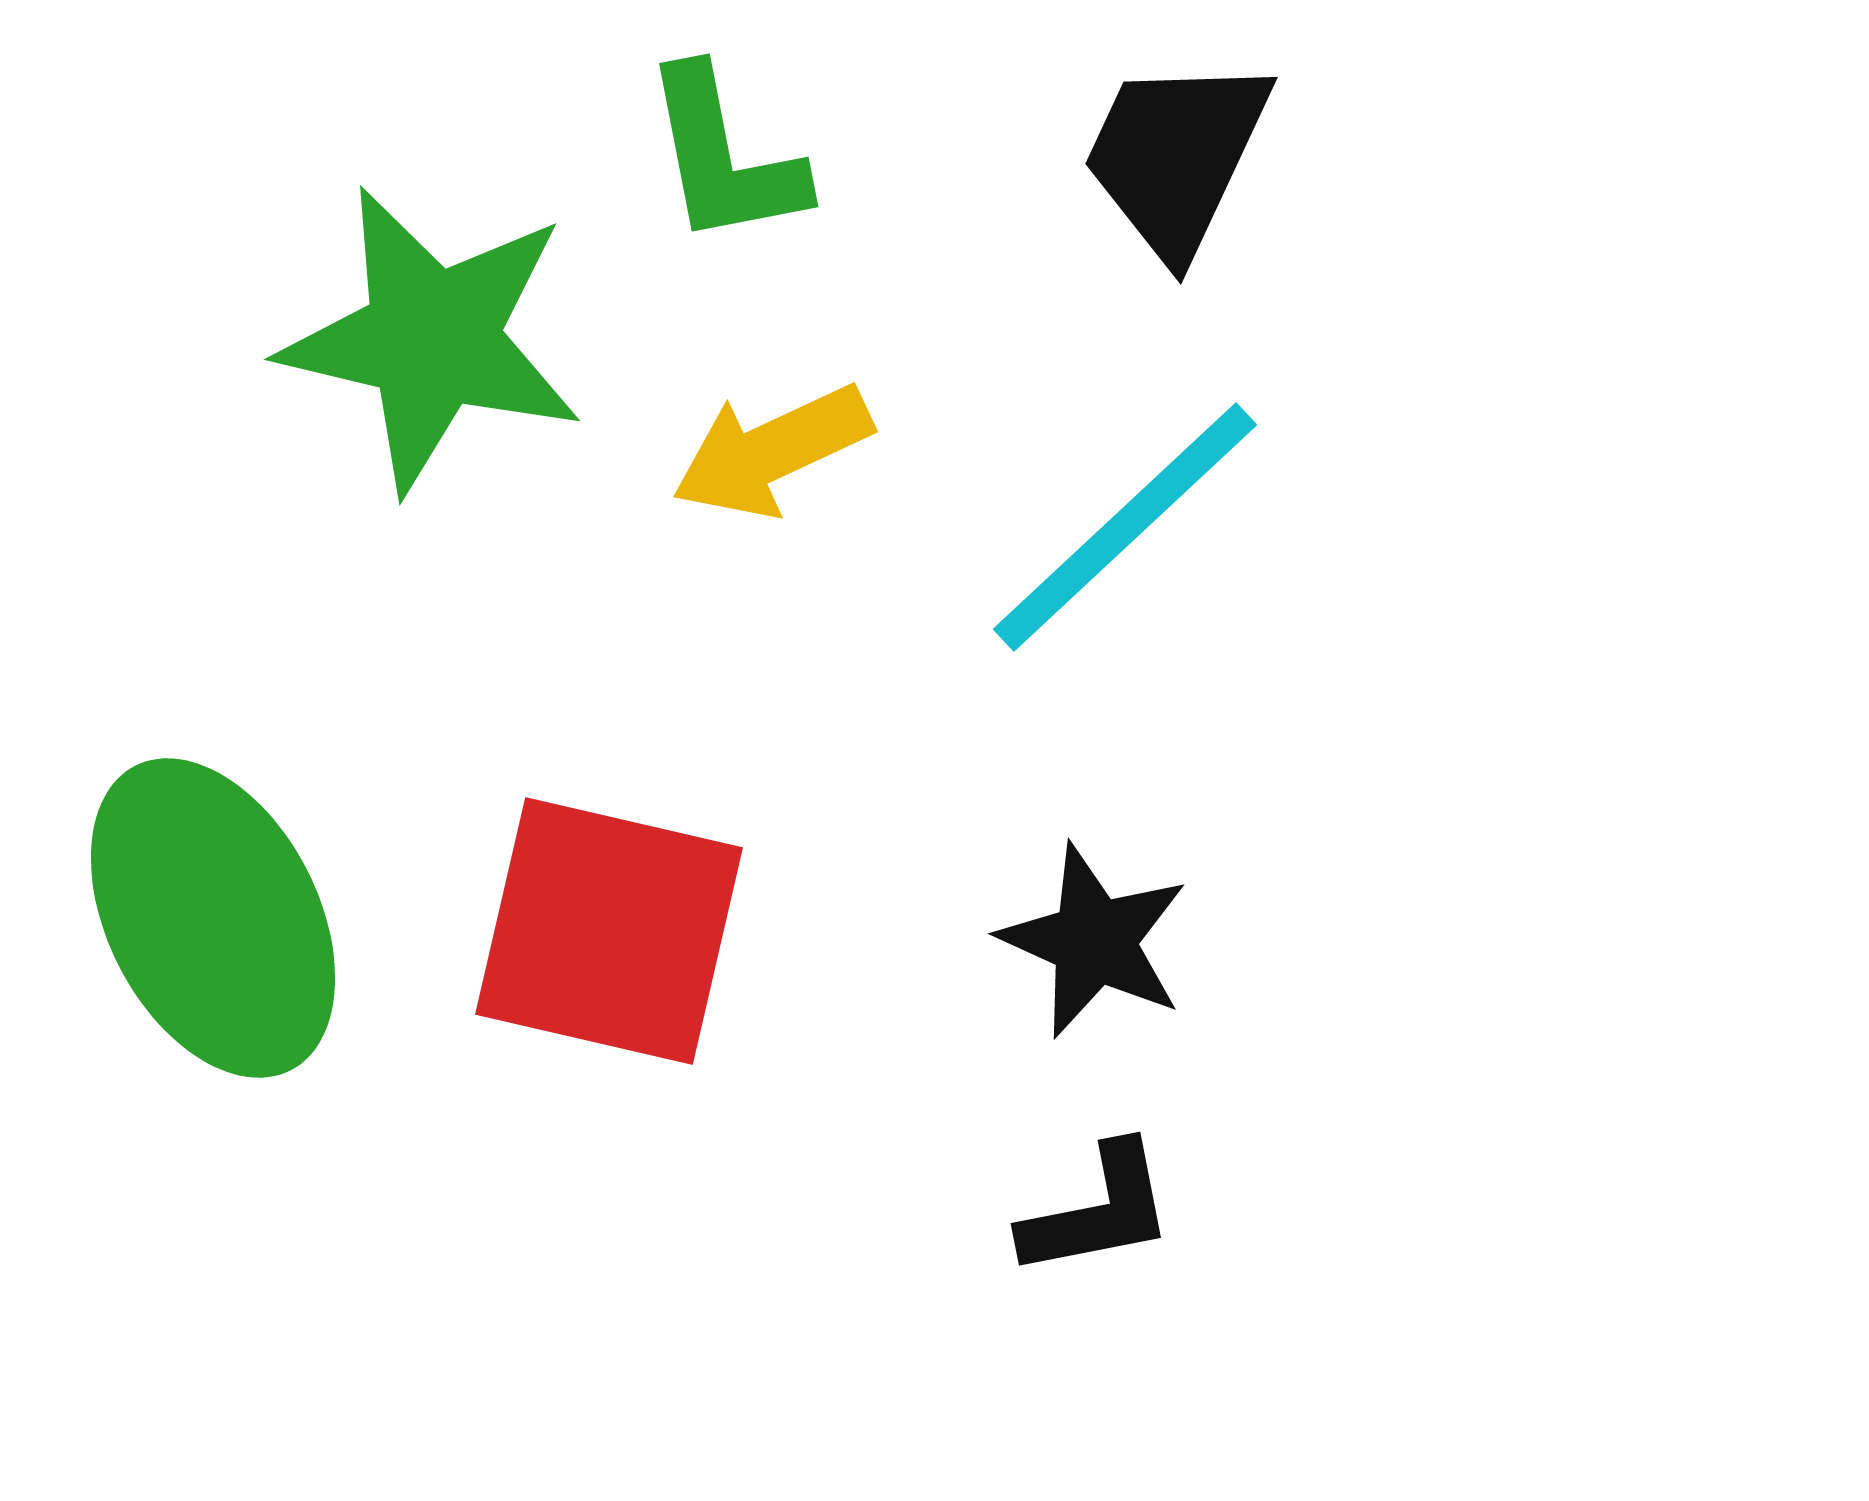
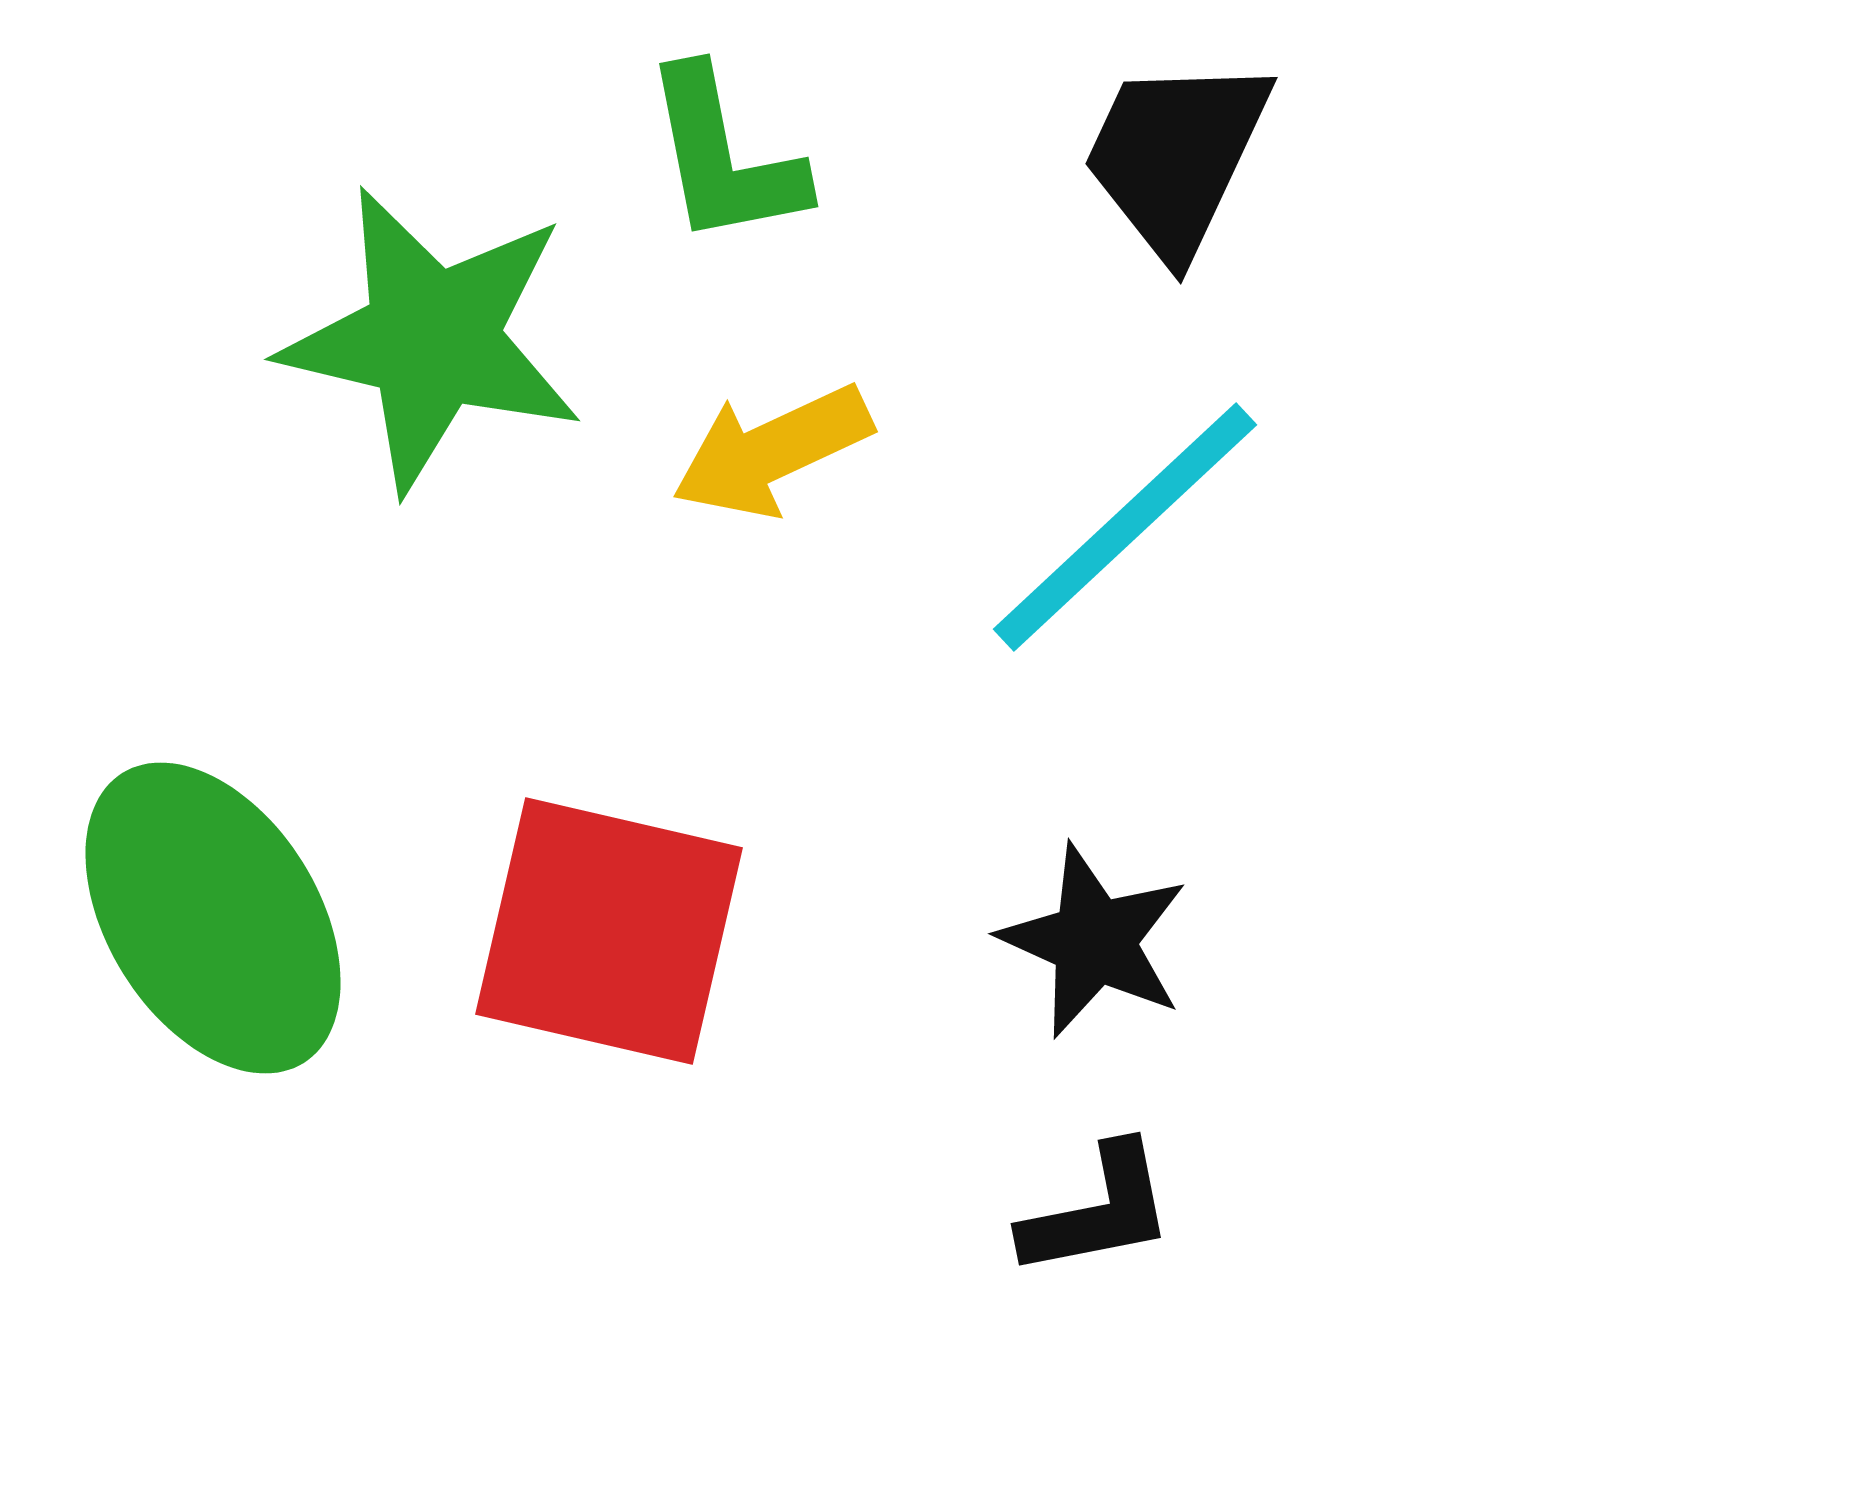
green ellipse: rotated 5 degrees counterclockwise
